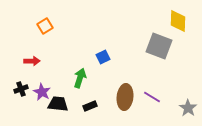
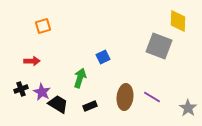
orange square: moved 2 px left; rotated 14 degrees clockwise
black trapezoid: rotated 25 degrees clockwise
